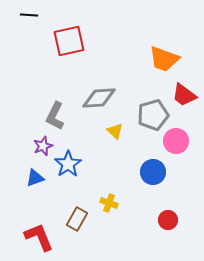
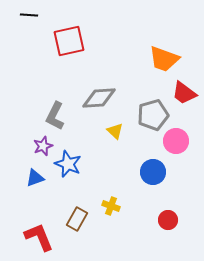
red trapezoid: moved 2 px up
blue star: rotated 16 degrees counterclockwise
yellow cross: moved 2 px right, 3 px down
